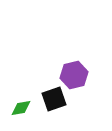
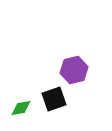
purple hexagon: moved 5 px up
